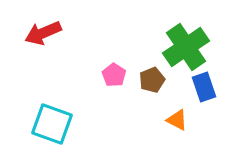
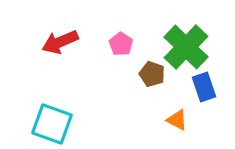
red arrow: moved 17 px right, 9 px down
green cross: rotated 12 degrees counterclockwise
pink pentagon: moved 7 px right, 31 px up
brown pentagon: moved 6 px up; rotated 30 degrees counterclockwise
